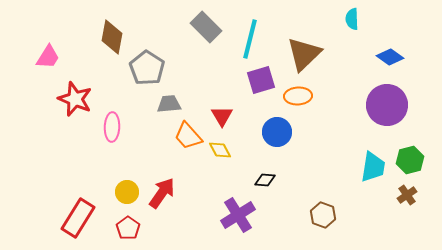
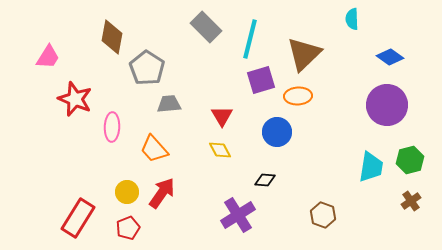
orange trapezoid: moved 34 px left, 13 px down
cyan trapezoid: moved 2 px left
brown cross: moved 4 px right, 6 px down
red pentagon: rotated 15 degrees clockwise
